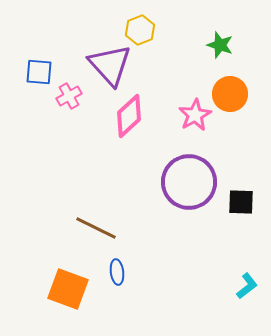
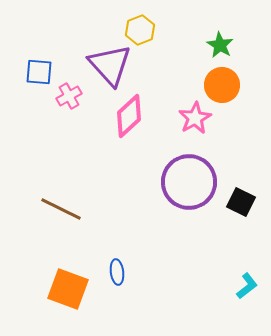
green star: rotated 12 degrees clockwise
orange circle: moved 8 px left, 9 px up
pink star: moved 3 px down
black square: rotated 24 degrees clockwise
brown line: moved 35 px left, 19 px up
